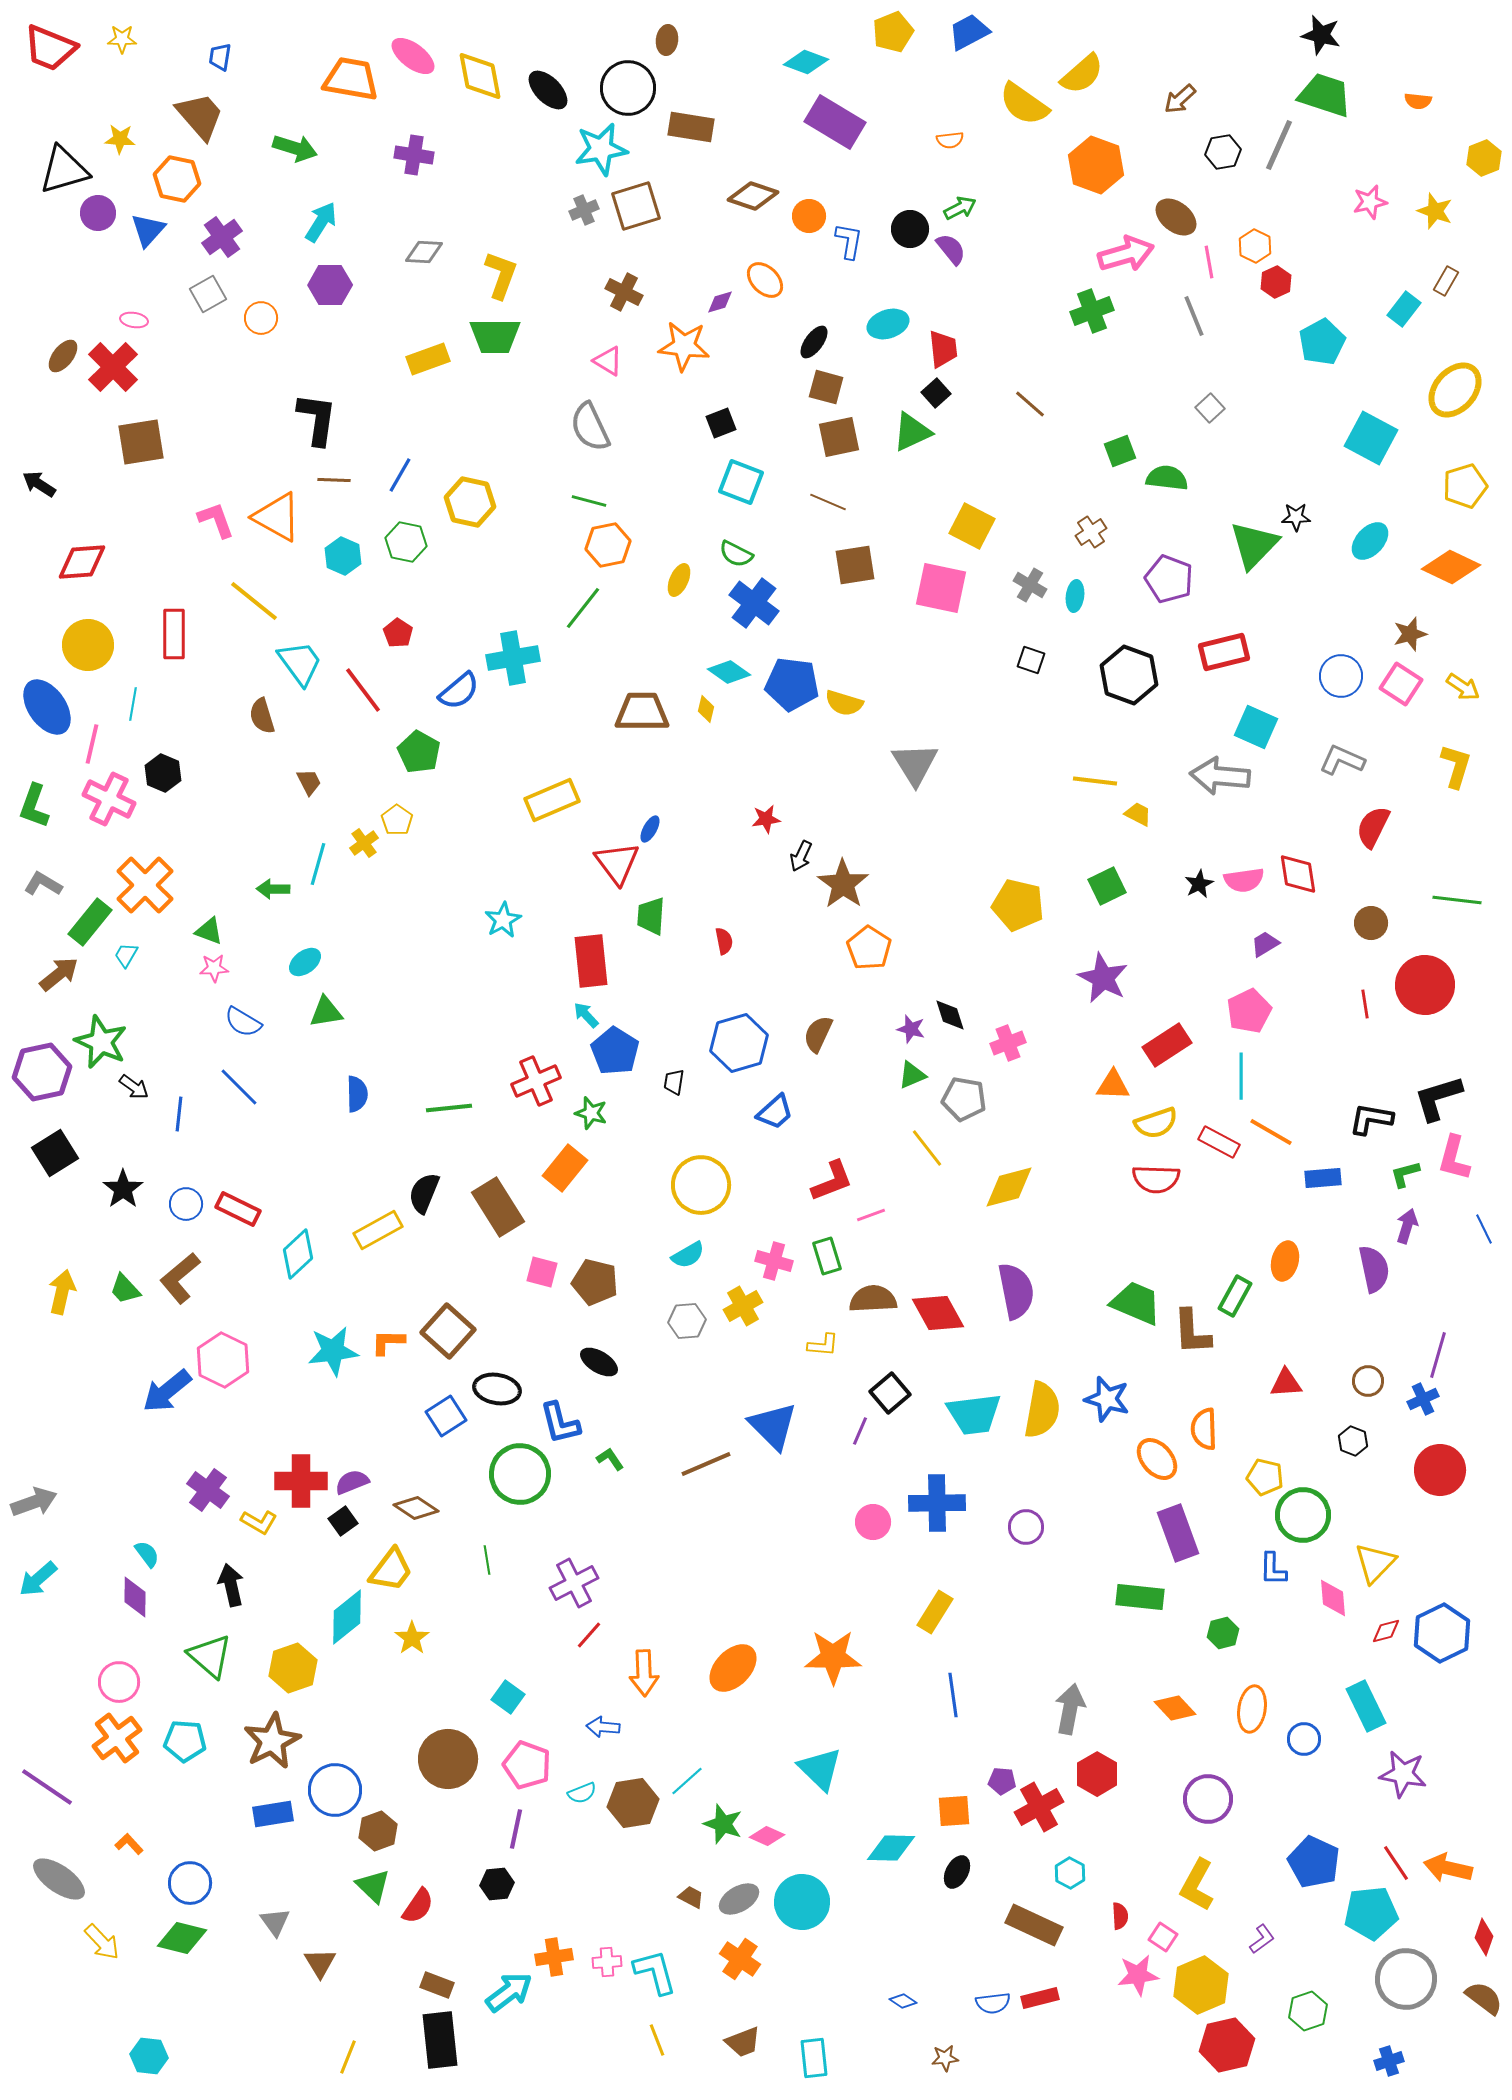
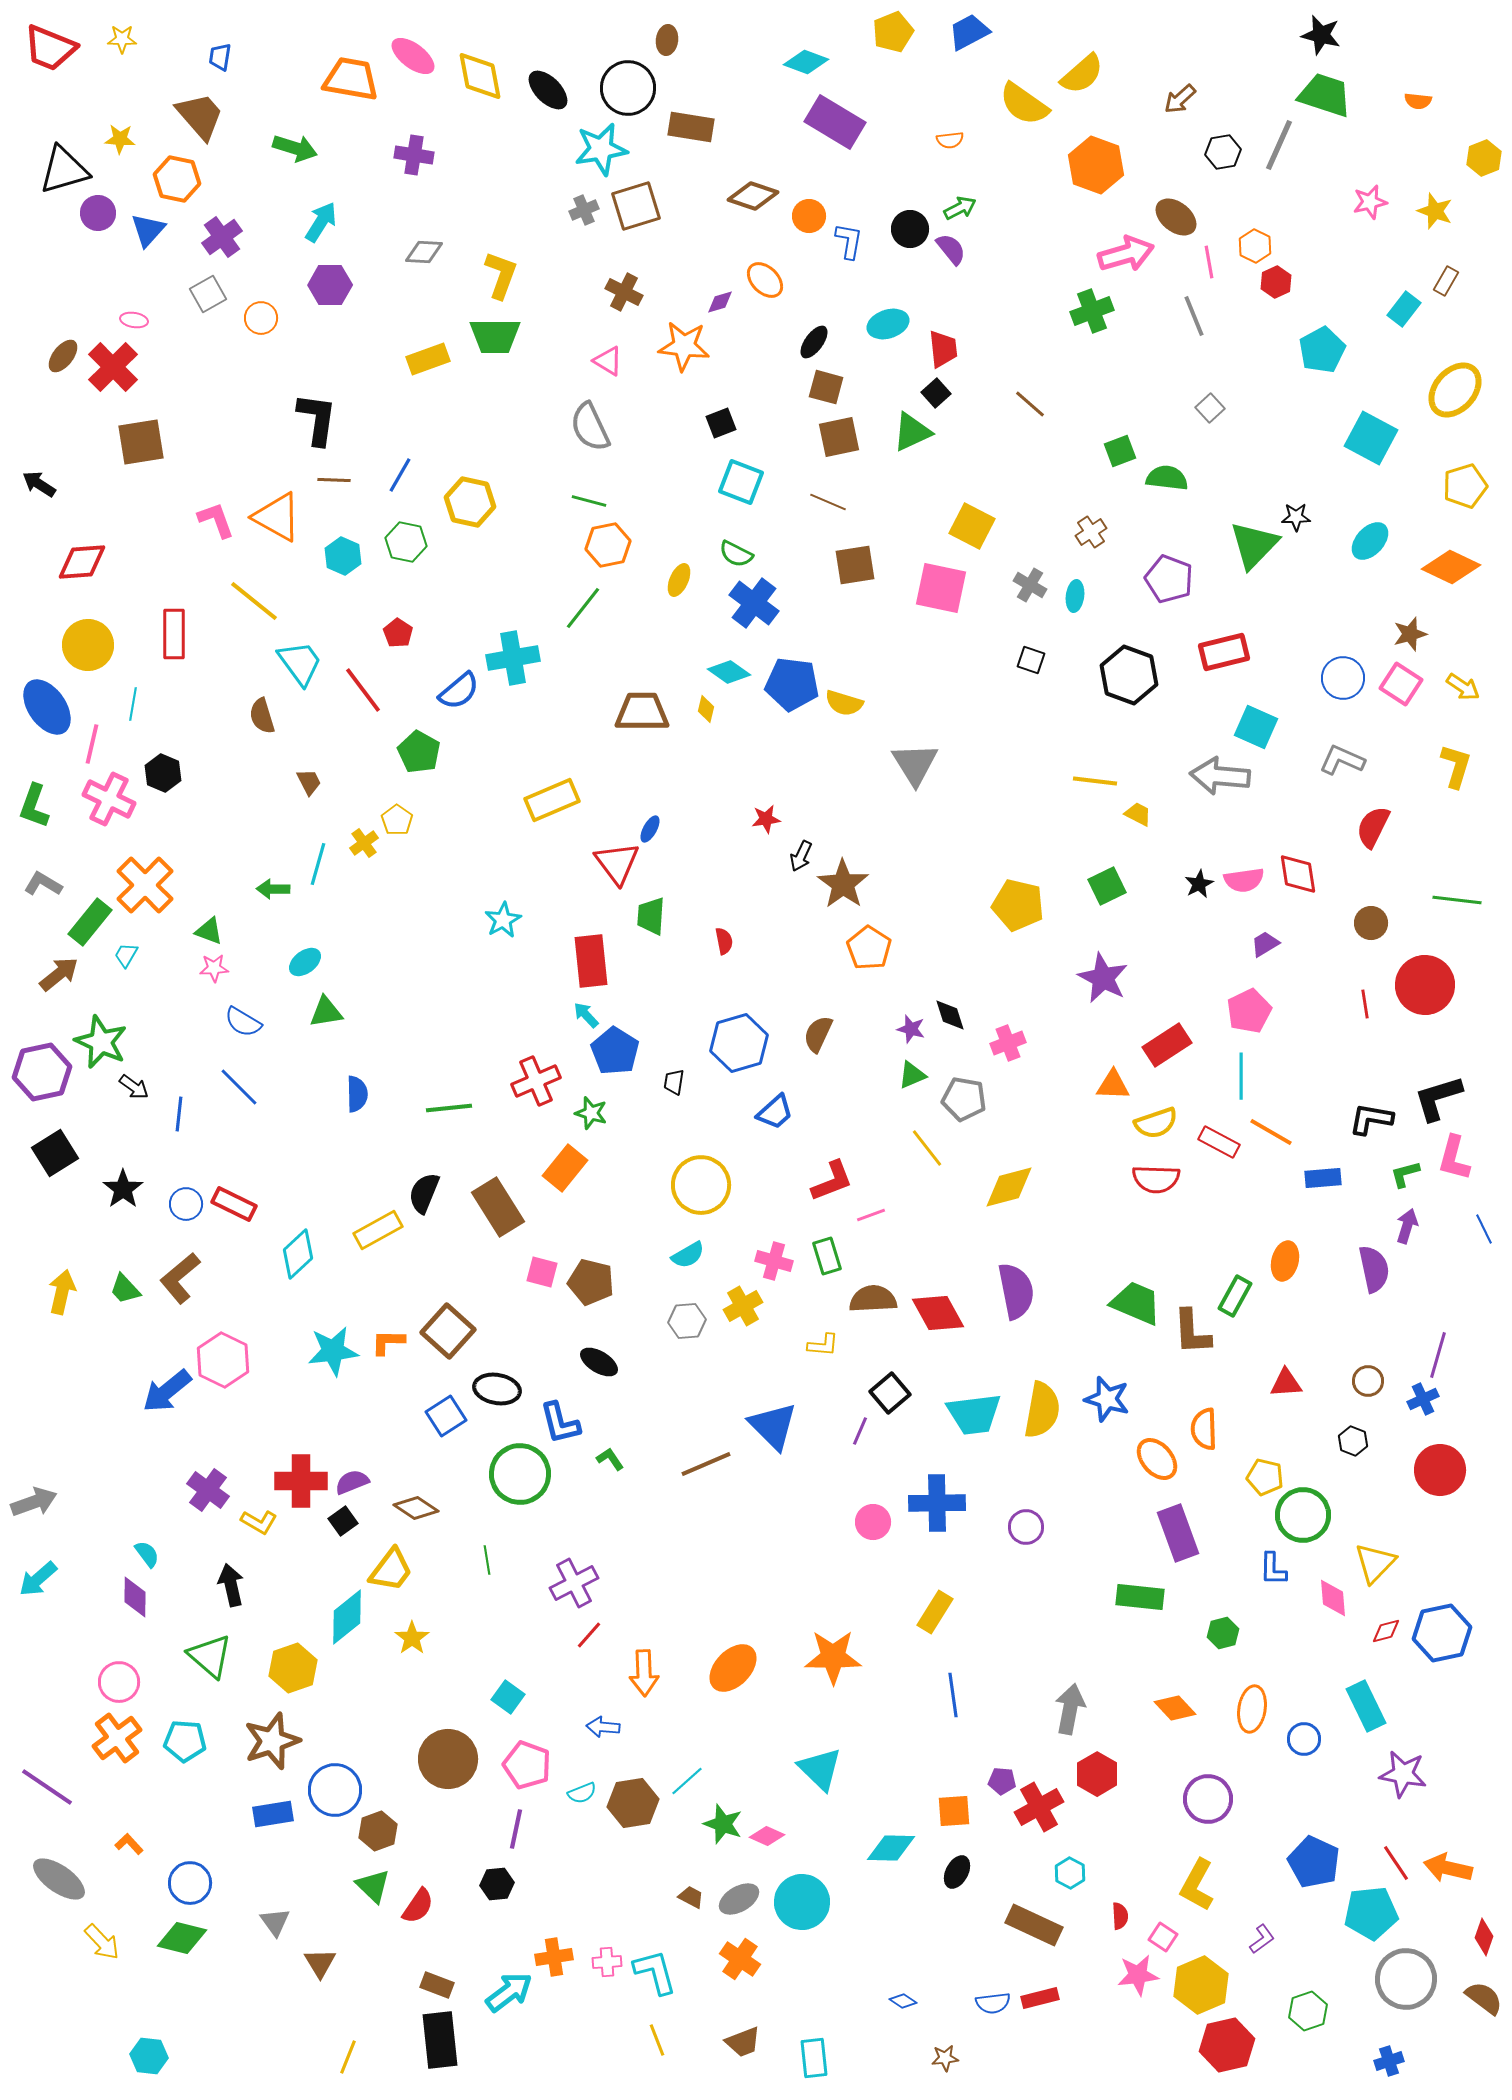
cyan pentagon at (1322, 342): moved 8 px down
blue circle at (1341, 676): moved 2 px right, 2 px down
red rectangle at (238, 1209): moved 4 px left, 5 px up
brown pentagon at (595, 1282): moved 4 px left
blue hexagon at (1442, 1633): rotated 14 degrees clockwise
brown star at (272, 1741): rotated 8 degrees clockwise
